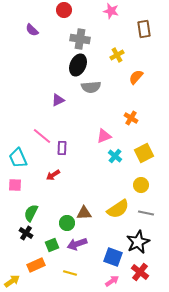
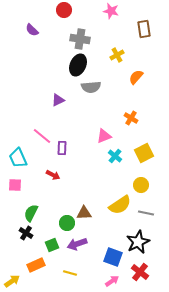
red arrow: rotated 120 degrees counterclockwise
yellow semicircle: moved 2 px right, 4 px up
